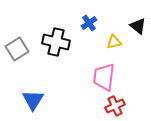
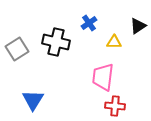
black triangle: rotated 48 degrees clockwise
yellow triangle: rotated 14 degrees clockwise
pink trapezoid: moved 1 px left
red cross: rotated 30 degrees clockwise
